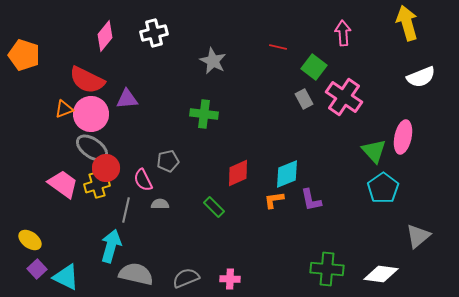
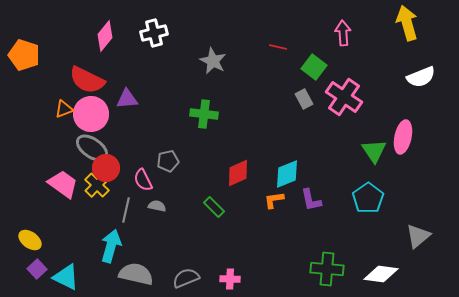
green triangle at (374, 151): rotated 8 degrees clockwise
yellow cross at (97, 185): rotated 30 degrees counterclockwise
cyan pentagon at (383, 188): moved 15 px left, 10 px down
gray semicircle at (160, 204): moved 3 px left, 2 px down; rotated 12 degrees clockwise
